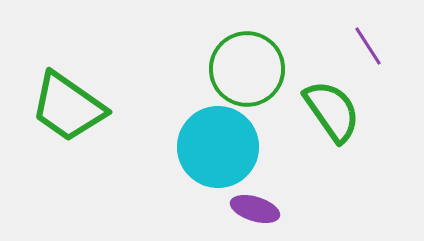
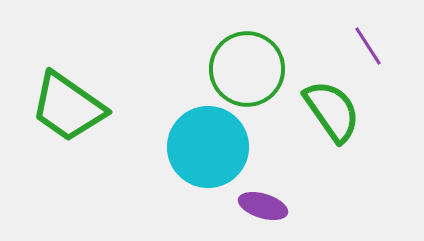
cyan circle: moved 10 px left
purple ellipse: moved 8 px right, 3 px up
